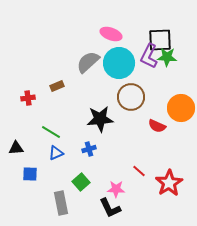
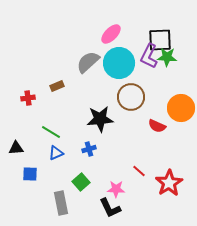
pink ellipse: rotated 65 degrees counterclockwise
